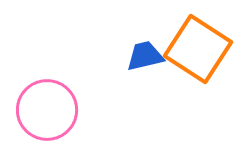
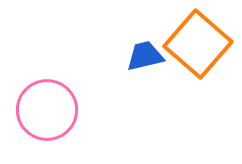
orange square: moved 5 px up; rotated 8 degrees clockwise
